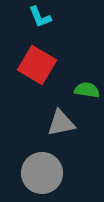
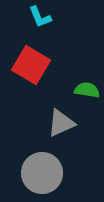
red square: moved 6 px left
gray triangle: rotated 12 degrees counterclockwise
